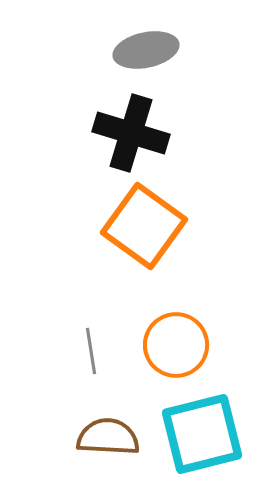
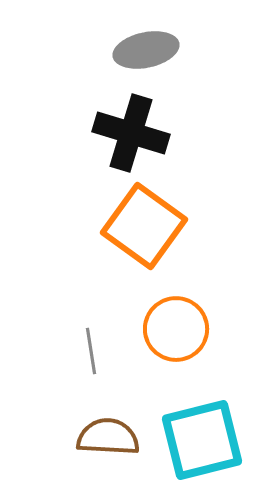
orange circle: moved 16 px up
cyan square: moved 6 px down
